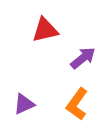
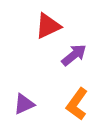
red triangle: moved 3 px right, 4 px up; rotated 12 degrees counterclockwise
purple arrow: moved 9 px left, 3 px up
